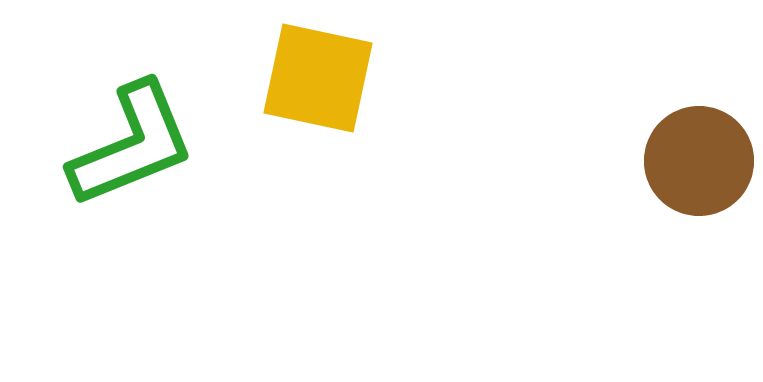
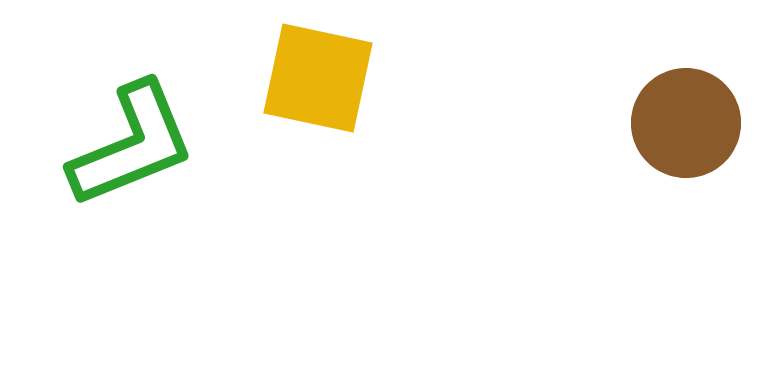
brown circle: moved 13 px left, 38 px up
